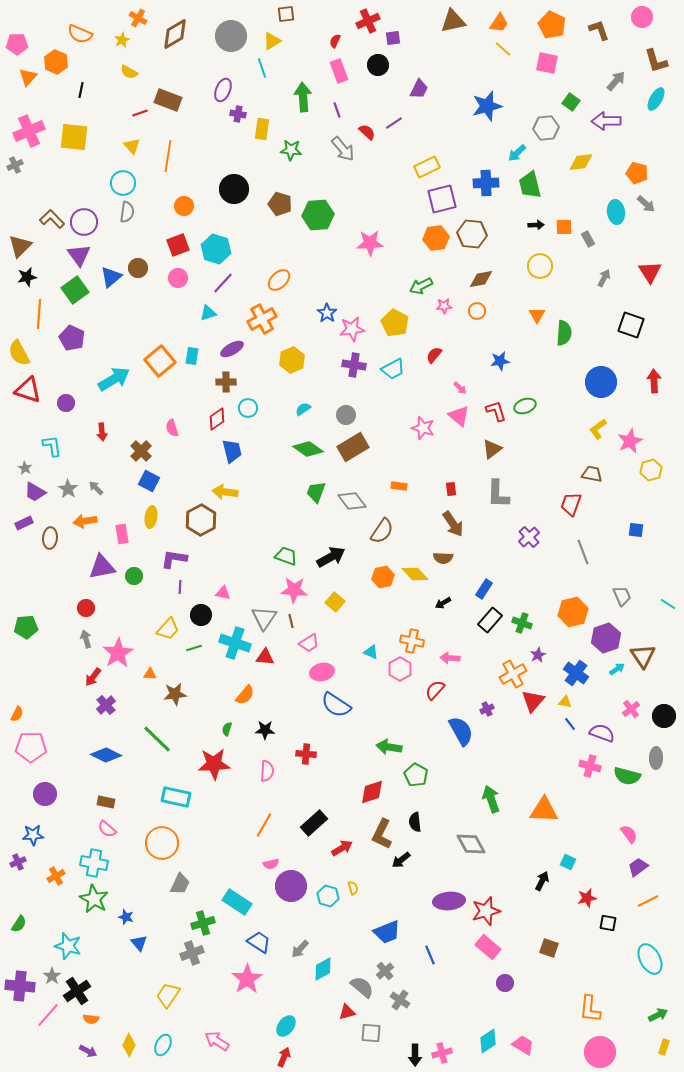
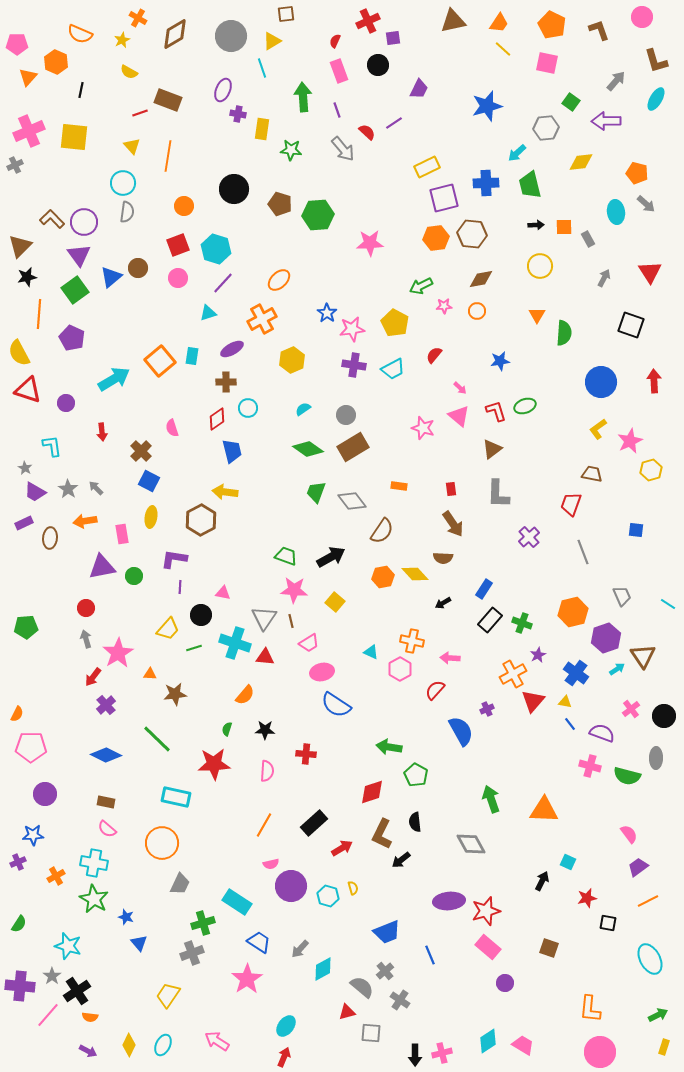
purple square at (442, 199): moved 2 px right, 1 px up
orange semicircle at (91, 1019): moved 1 px left, 2 px up
